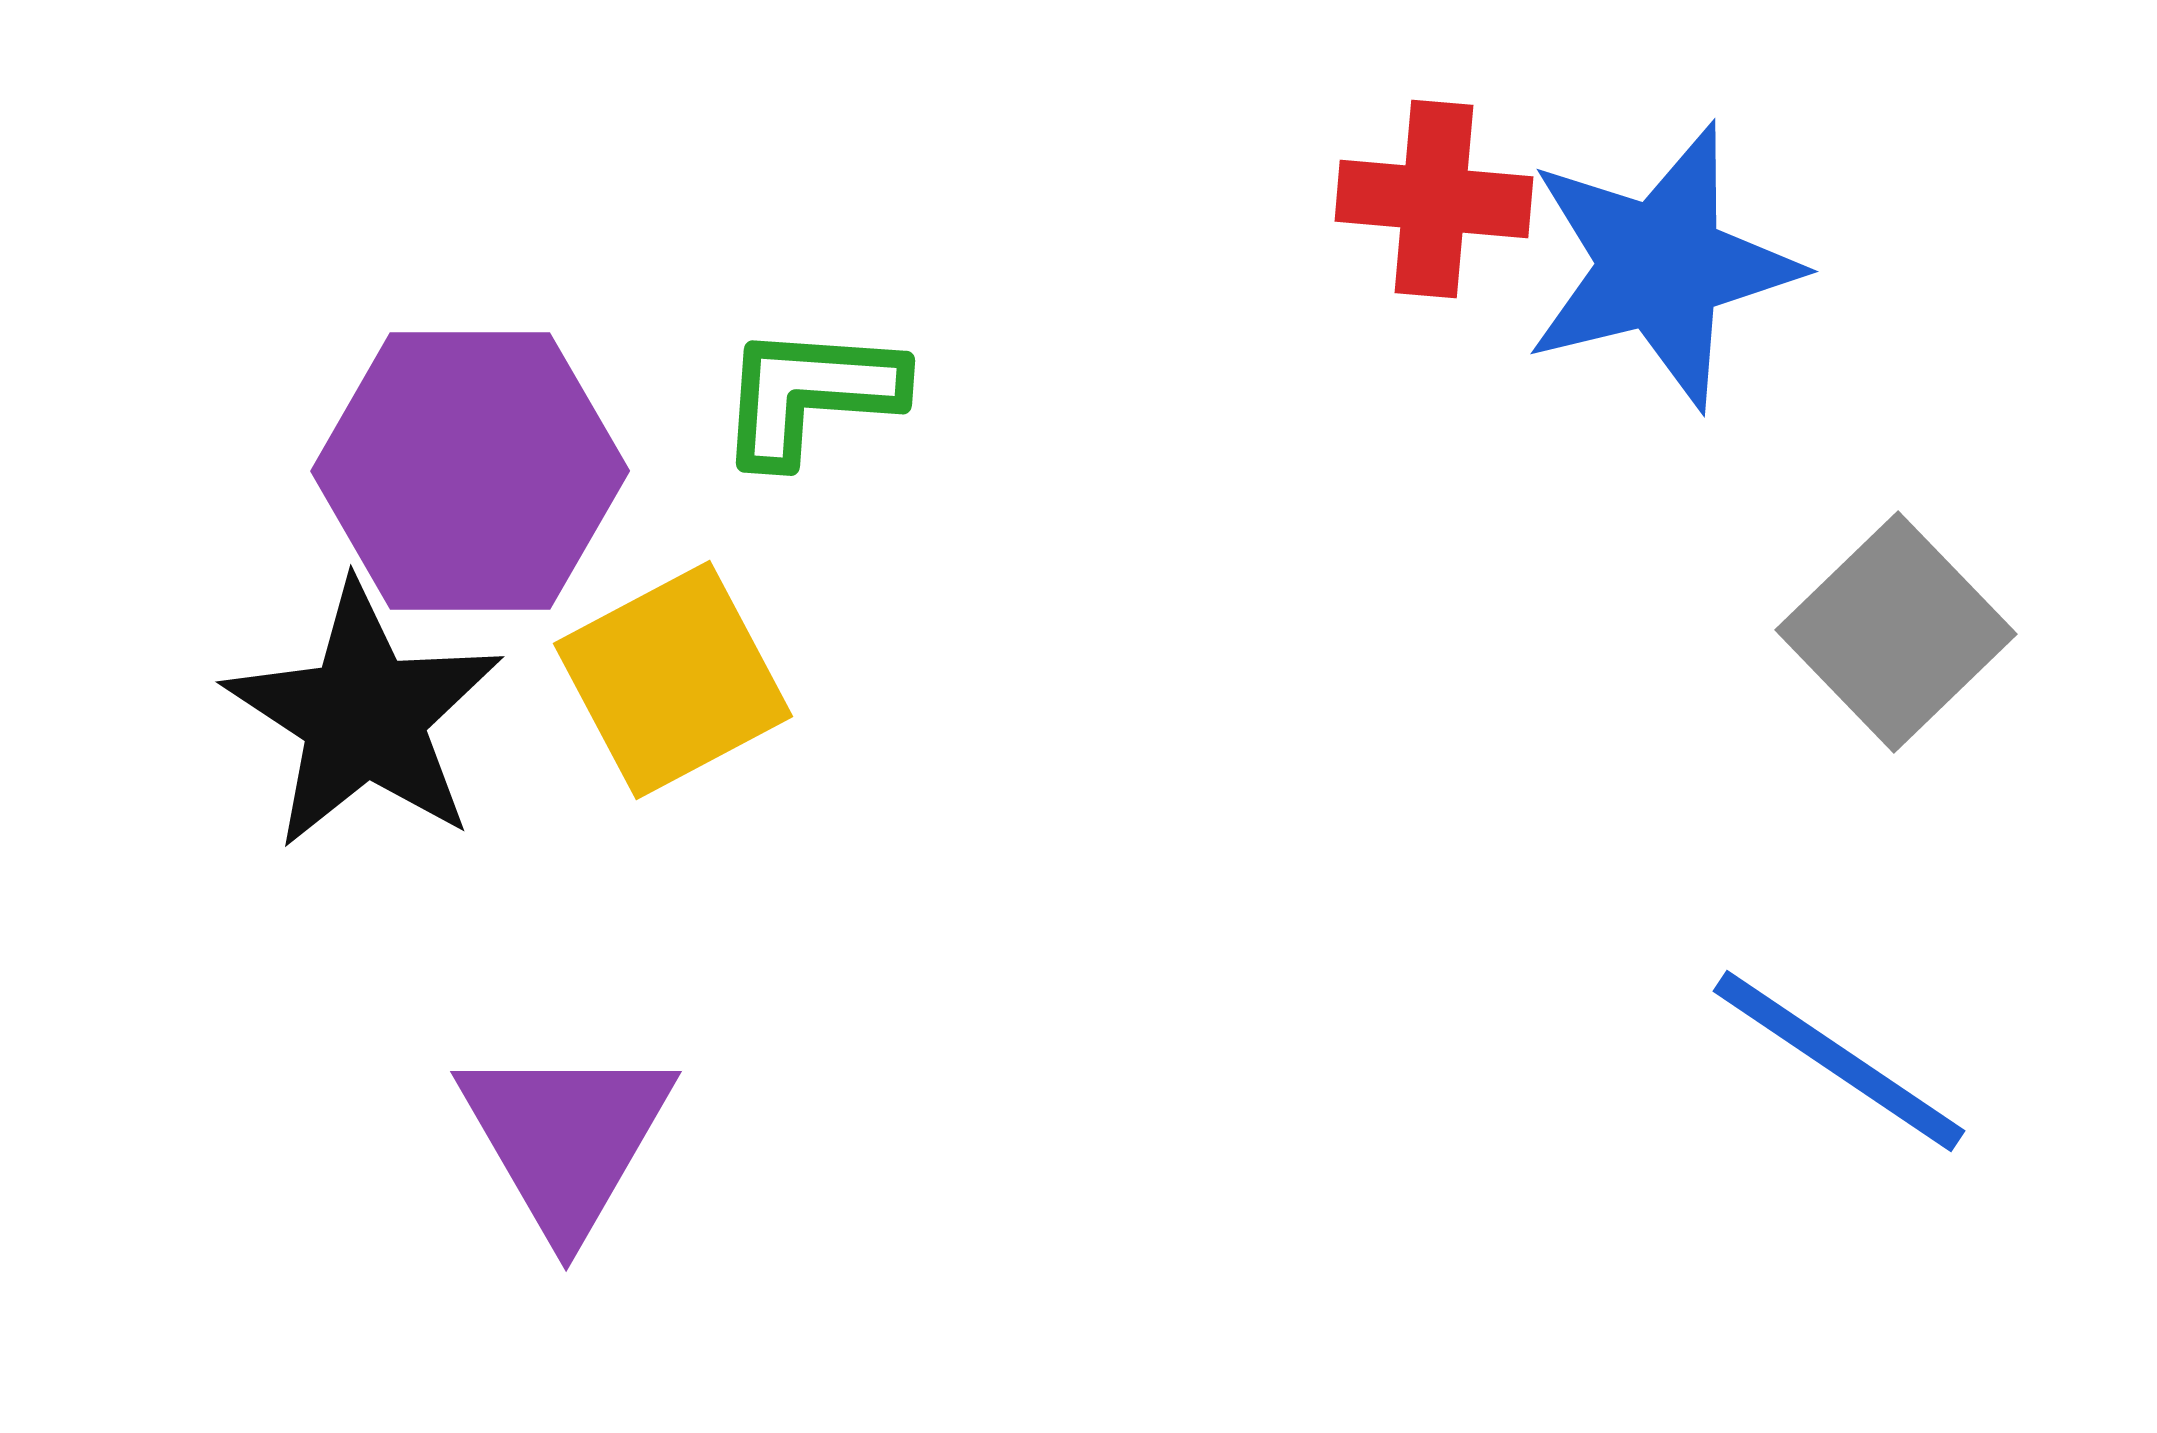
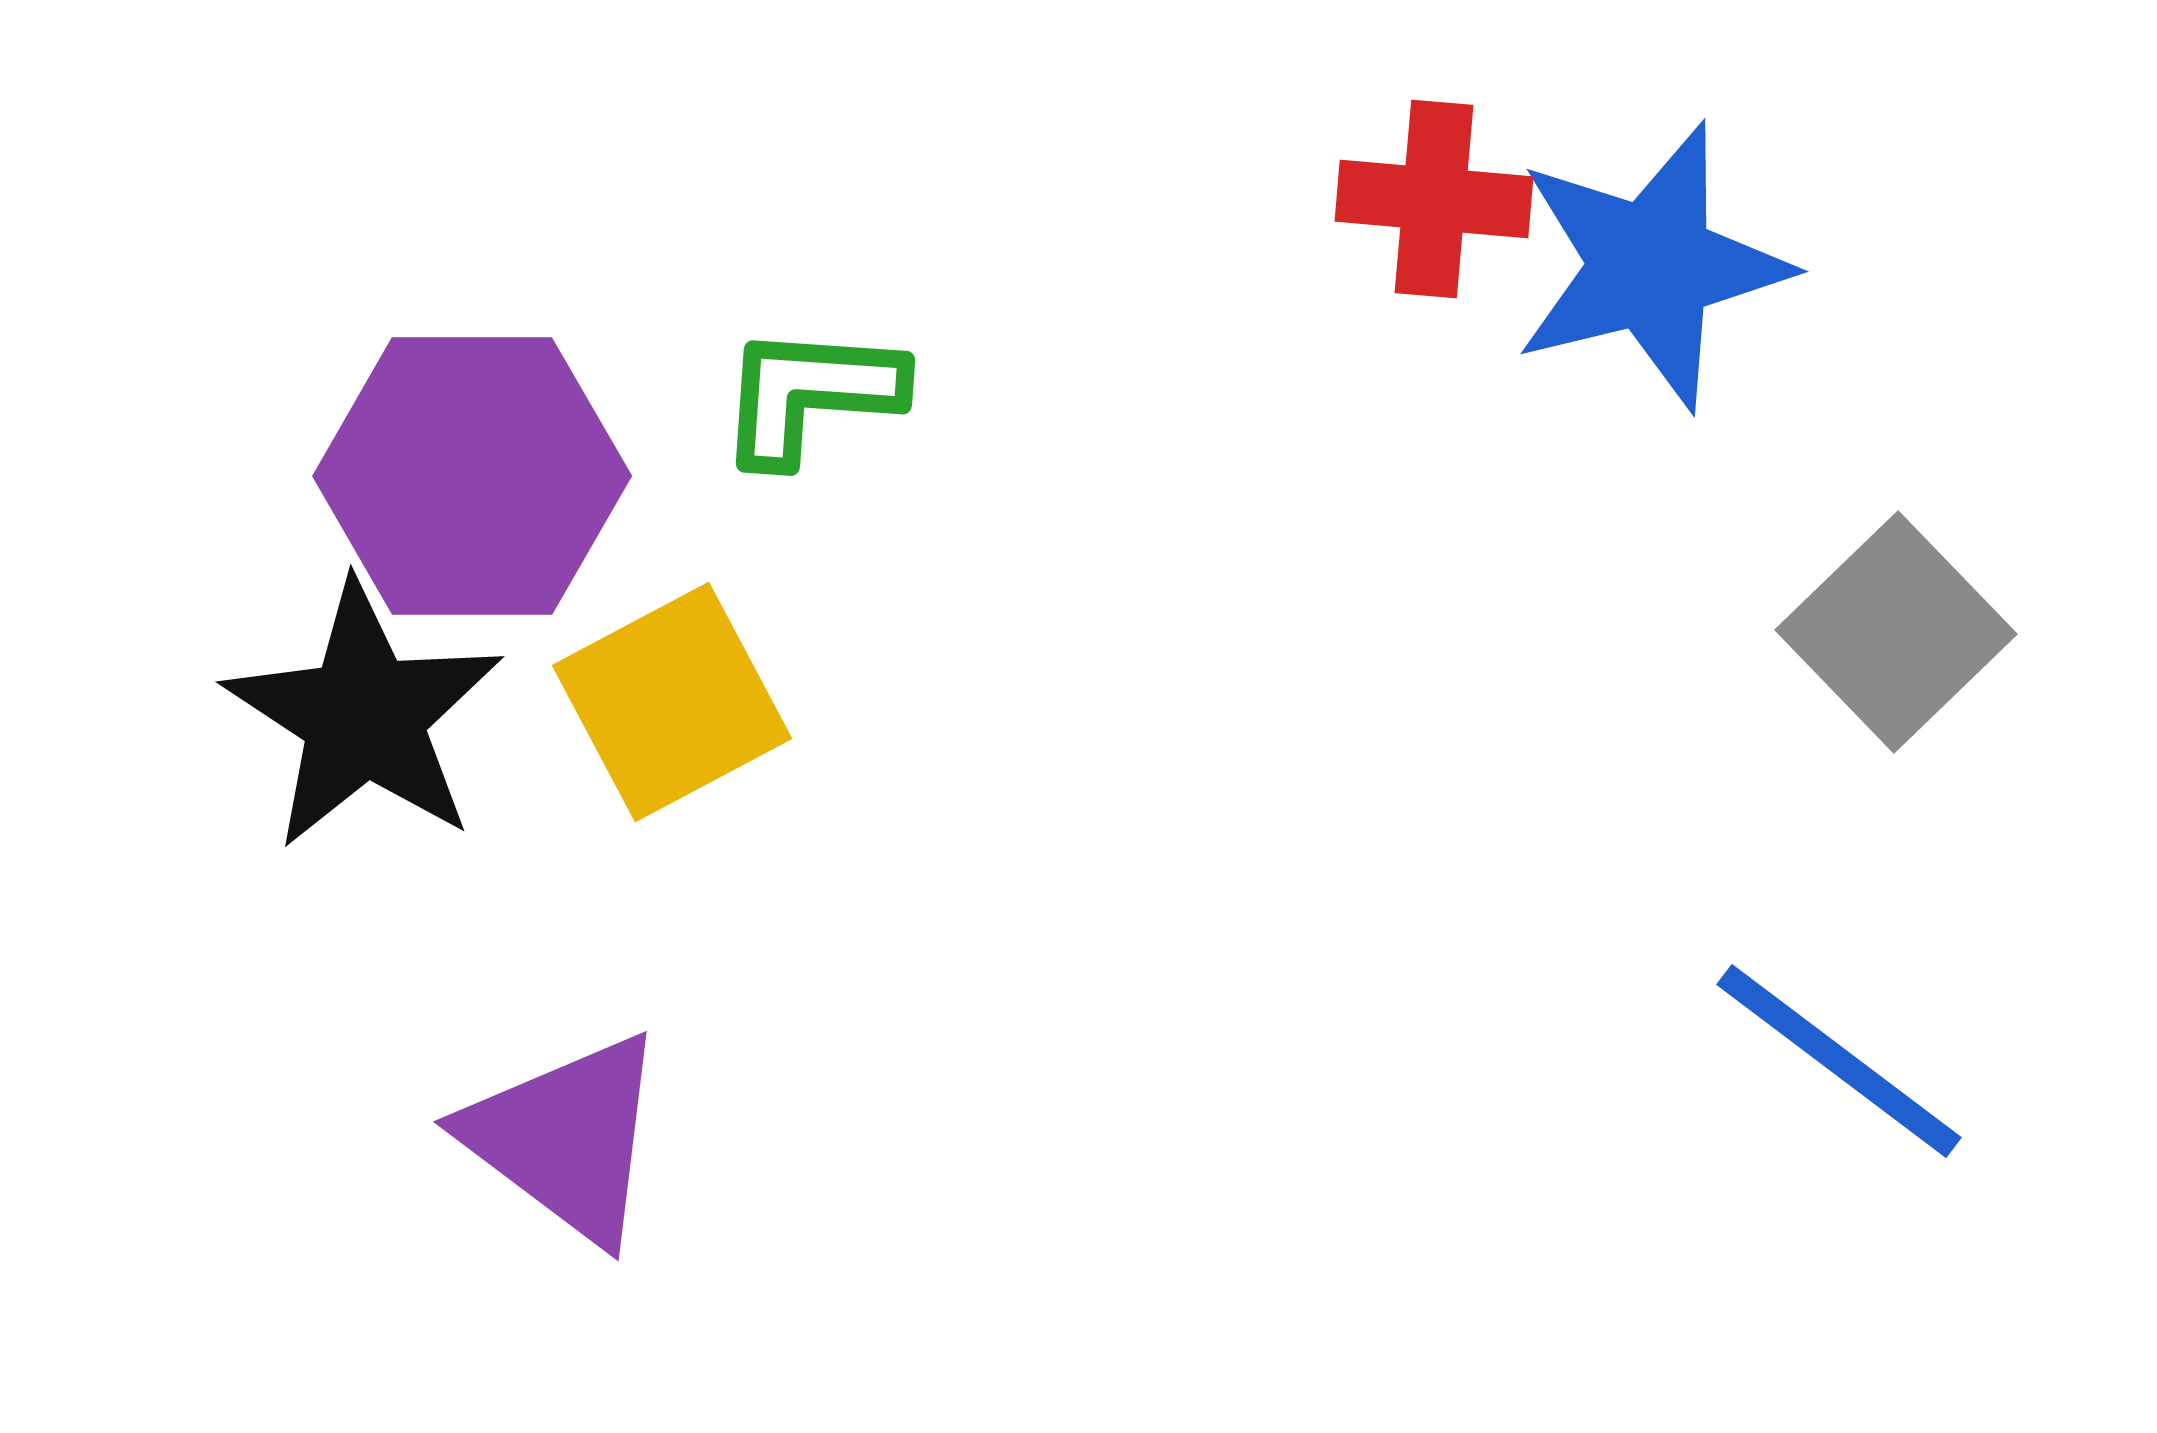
blue star: moved 10 px left
purple hexagon: moved 2 px right, 5 px down
yellow square: moved 1 px left, 22 px down
blue line: rotated 3 degrees clockwise
purple triangle: rotated 23 degrees counterclockwise
